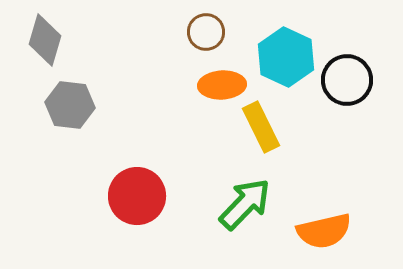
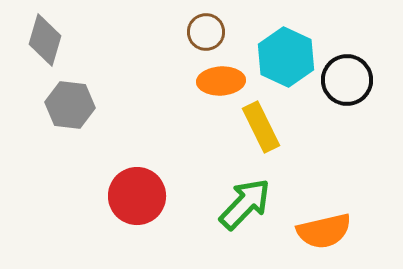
orange ellipse: moved 1 px left, 4 px up
